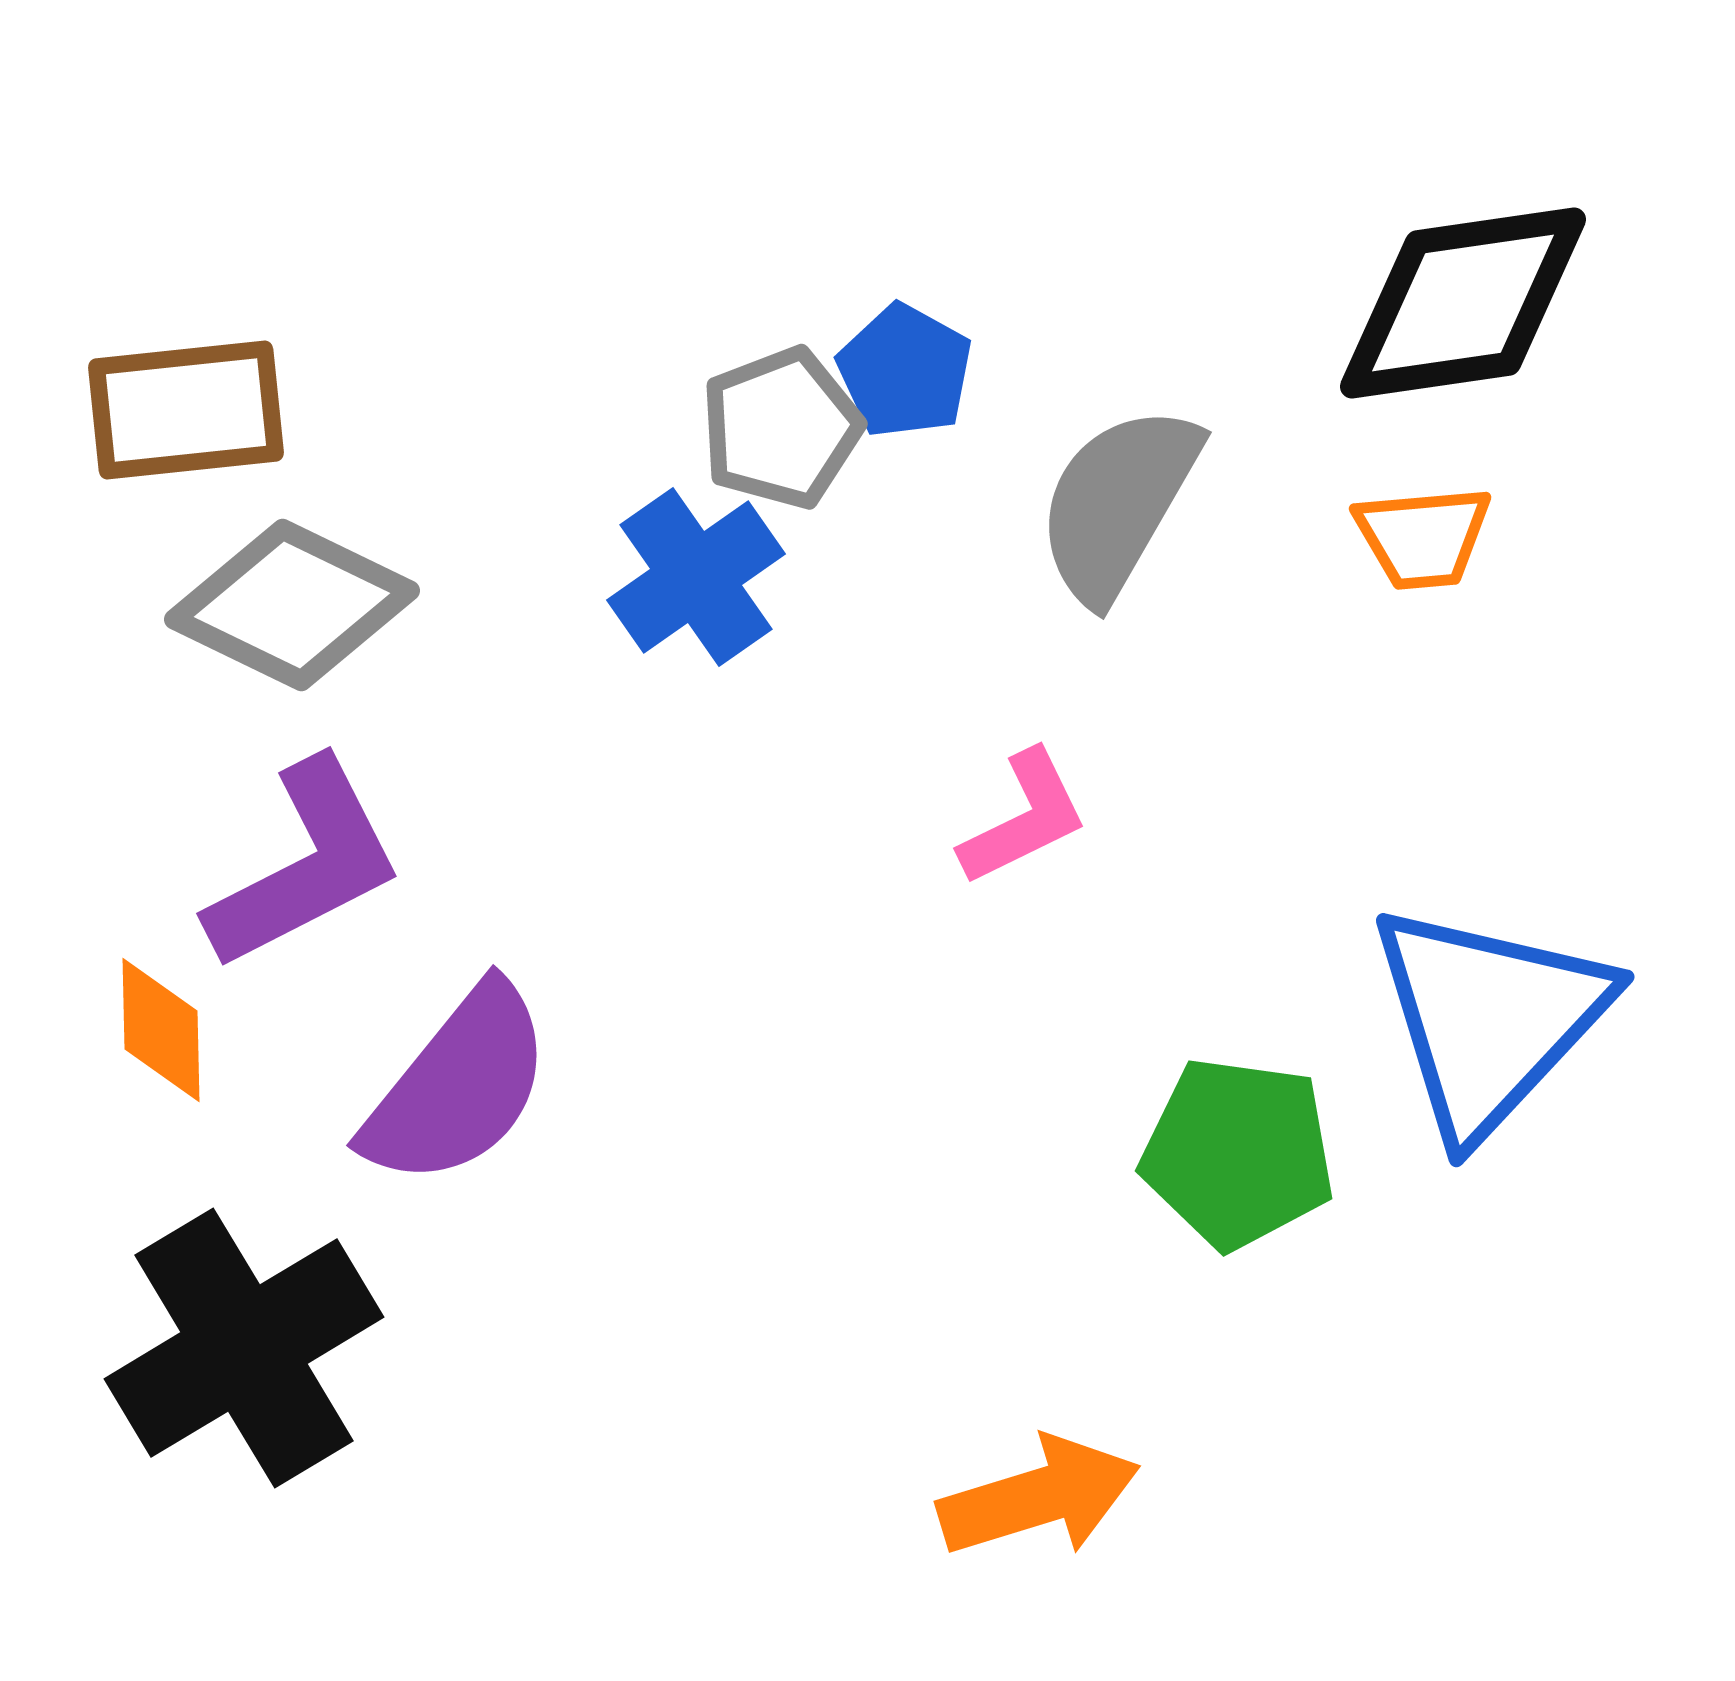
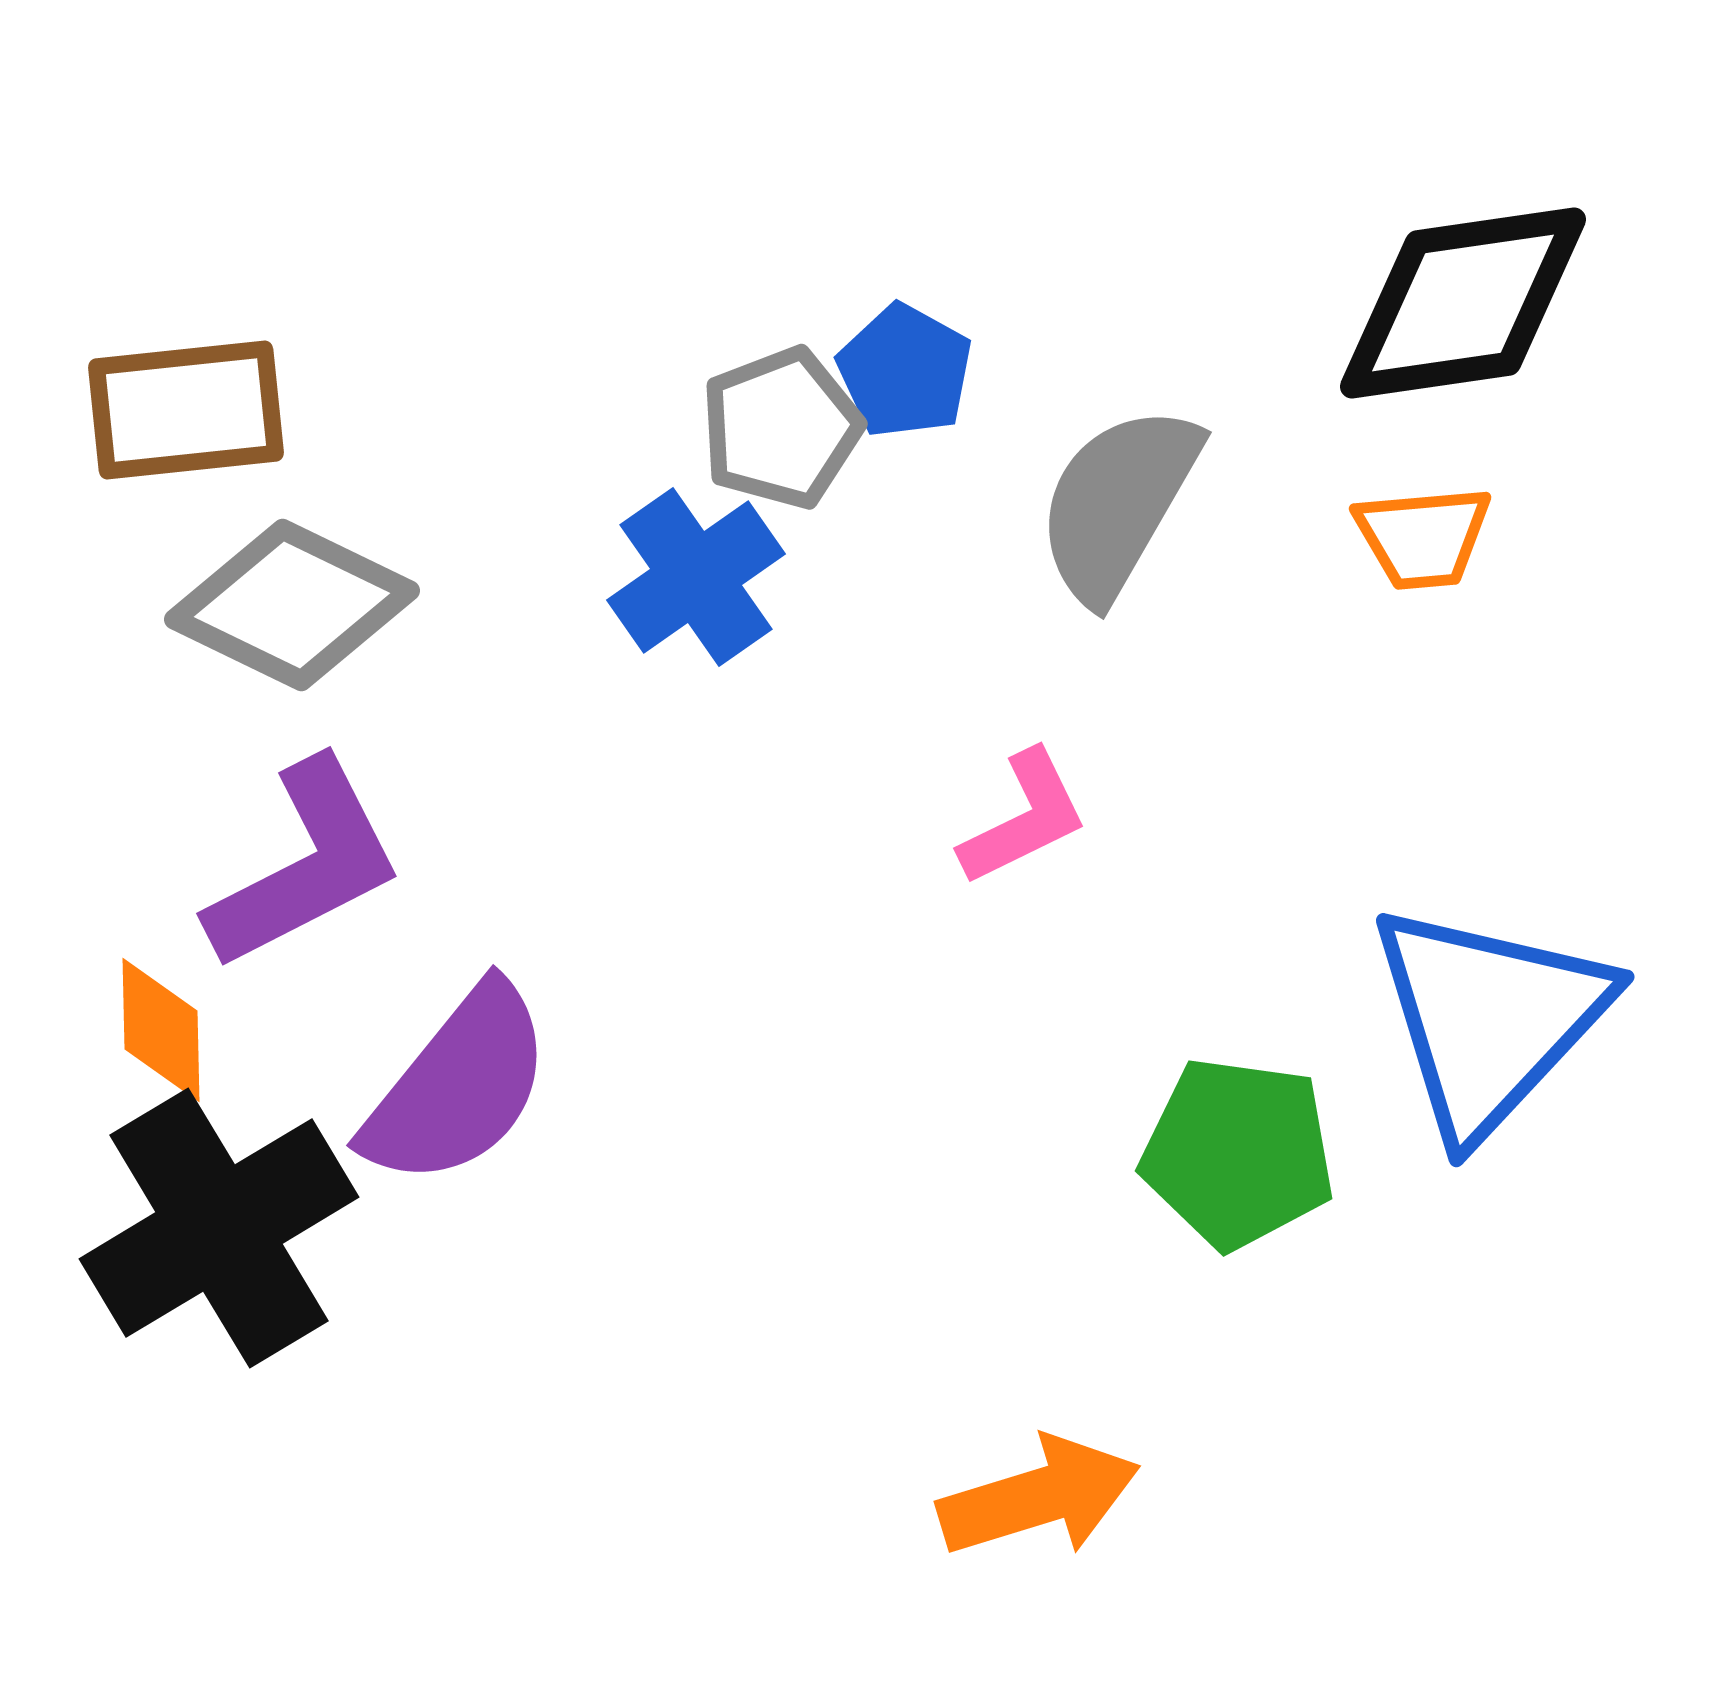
black cross: moved 25 px left, 120 px up
